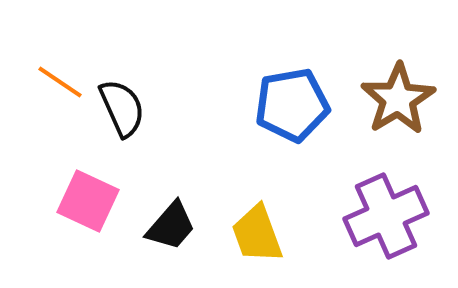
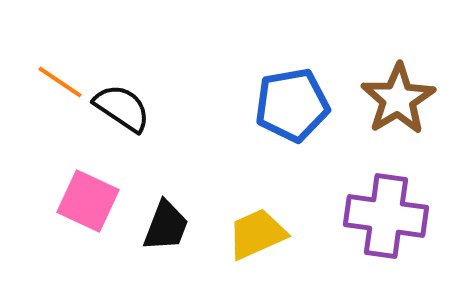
black semicircle: rotated 32 degrees counterclockwise
purple cross: rotated 32 degrees clockwise
black trapezoid: moved 5 px left; rotated 20 degrees counterclockwise
yellow trapezoid: rotated 86 degrees clockwise
